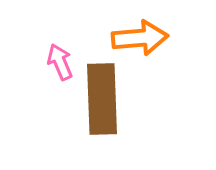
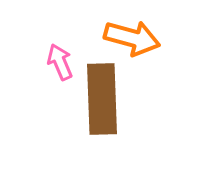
orange arrow: moved 8 px left; rotated 20 degrees clockwise
